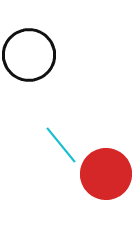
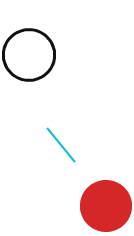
red circle: moved 32 px down
